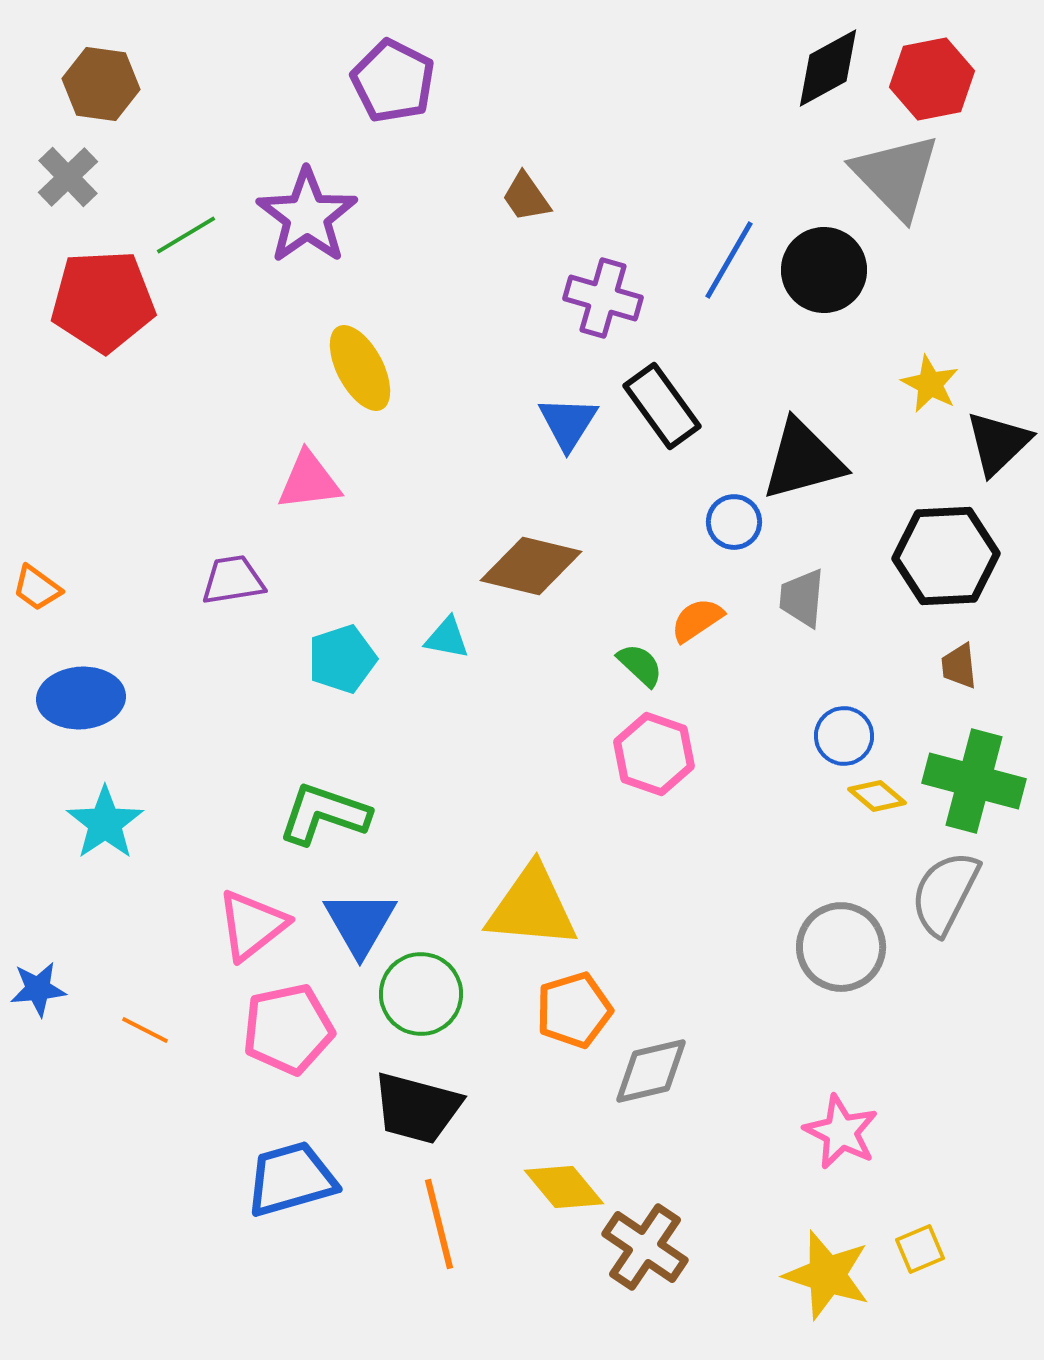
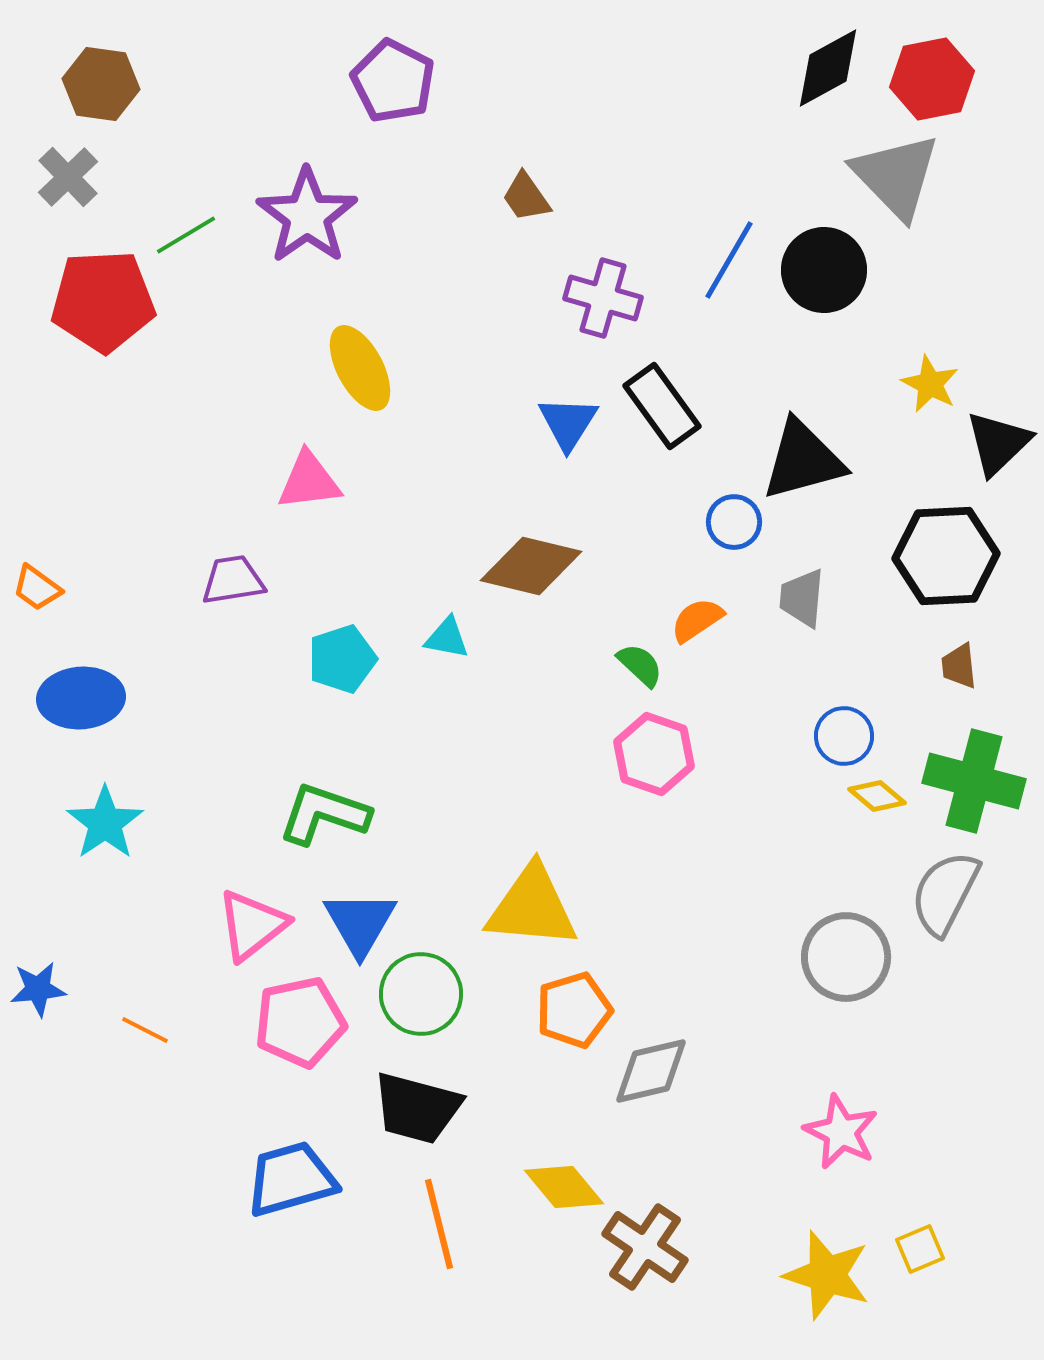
gray circle at (841, 947): moved 5 px right, 10 px down
pink pentagon at (288, 1029): moved 12 px right, 7 px up
